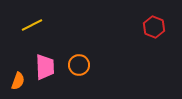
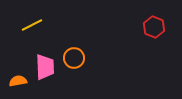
orange circle: moved 5 px left, 7 px up
orange semicircle: rotated 120 degrees counterclockwise
